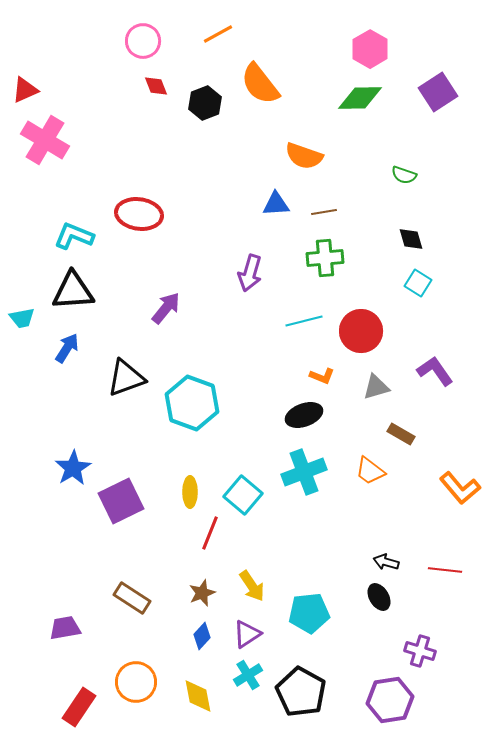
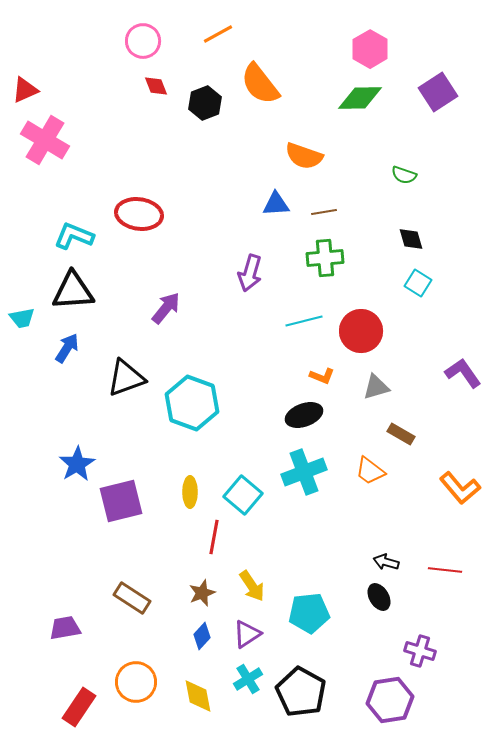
purple L-shape at (435, 371): moved 28 px right, 2 px down
blue star at (73, 468): moved 4 px right, 4 px up
purple square at (121, 501): rotated 12 degrees clockwise
red line at (210, 533): moved 4 px right, 4 px down; rotated 12 degrees counterclockwise
cyan cross at (248, 675): moved 4 px down
